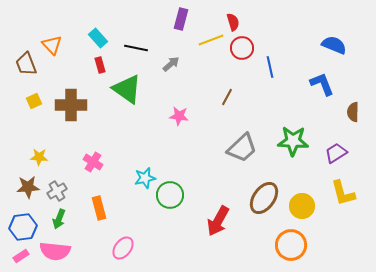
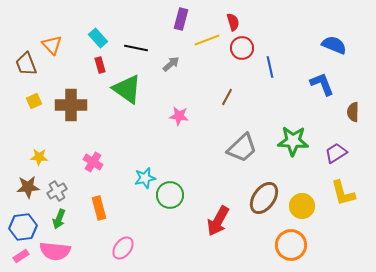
yellow line: moved 4 px left
